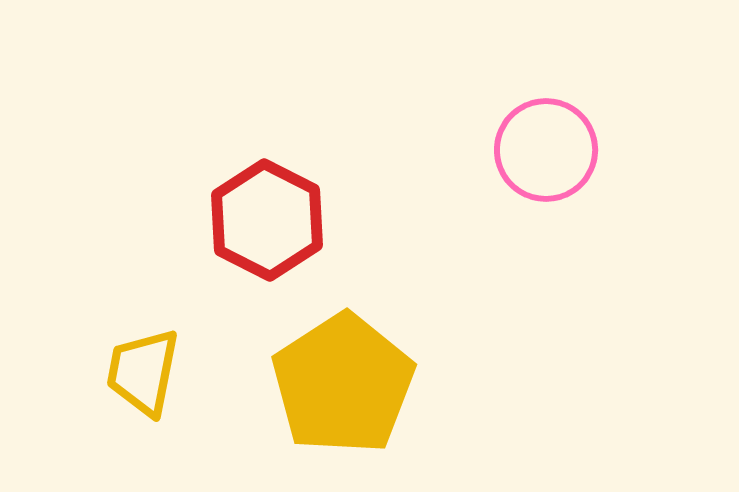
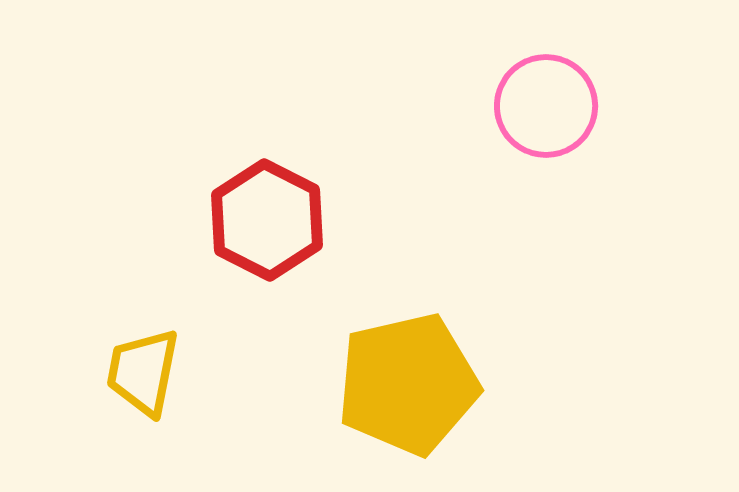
pink circle: moved 44 px up
yellow pentagon: moved 65 px right; rotated 20 degrees clockwise
